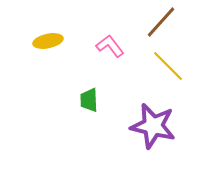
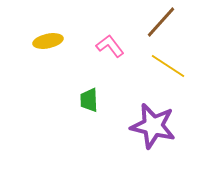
yellow line: rotated 12 degrees counterclockwise
